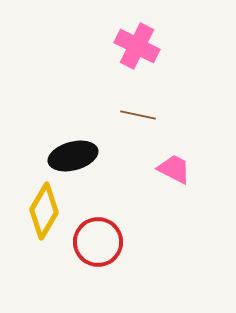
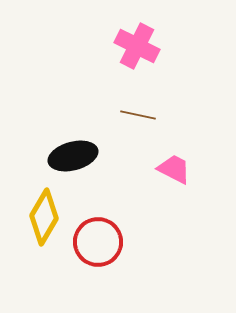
yellow diamond: moved 6 px down
